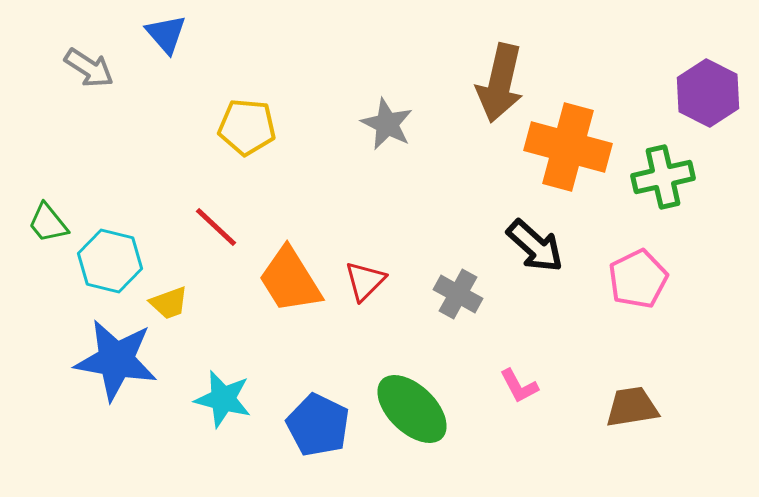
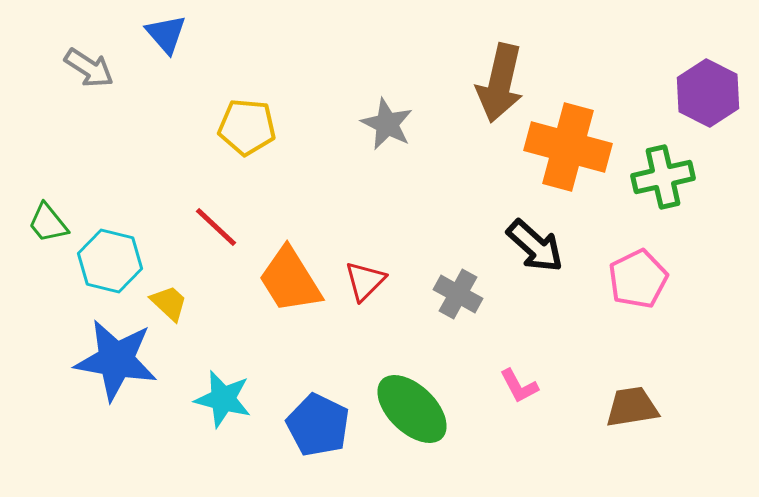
yellow trapezoid: rotated 117 degrees counterclockwise
